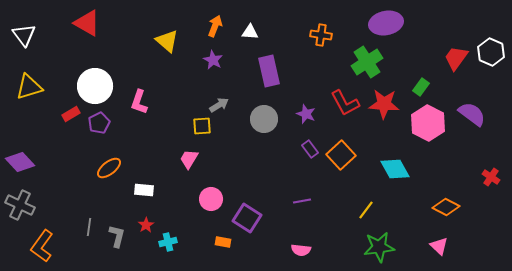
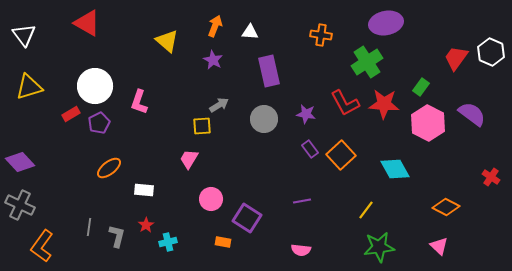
purple star at (306, 114): rotated 12 degrees counterclockwise
